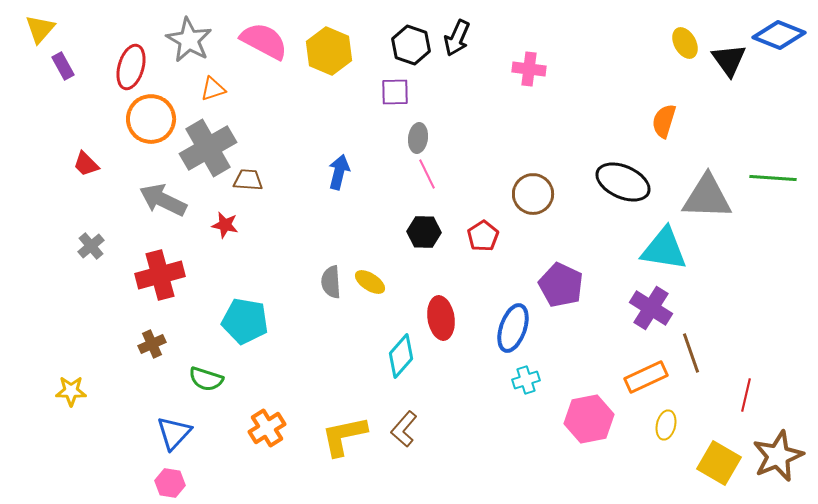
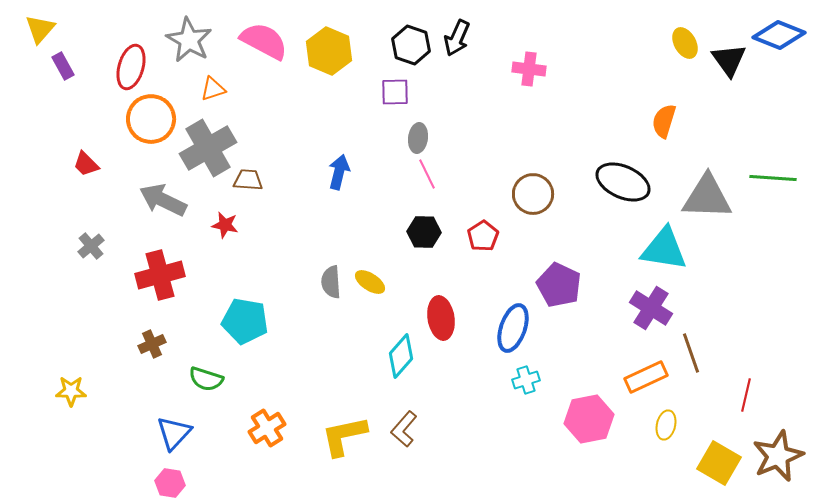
purple pentagon at (561, 285): moved 2 px left
